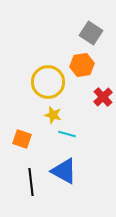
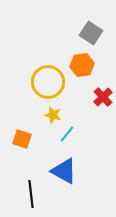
cyan line: rotated 66 degrees counterclockwise
black line: moved 12 px down
